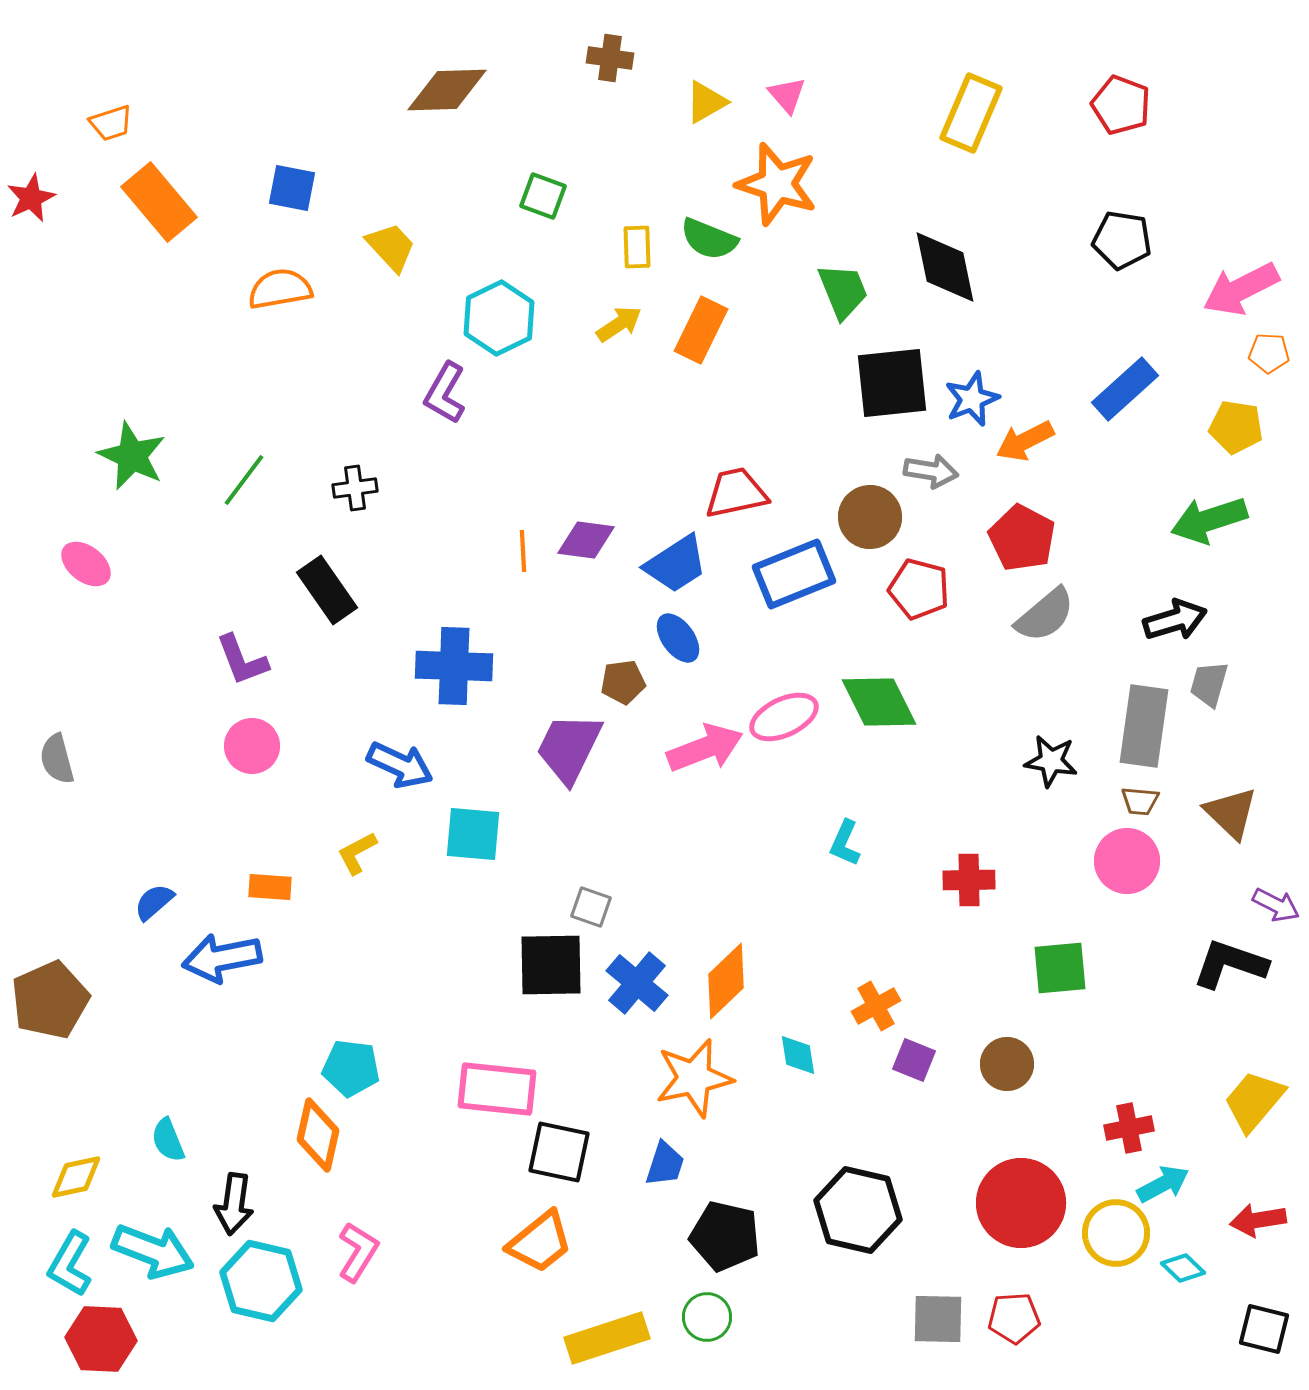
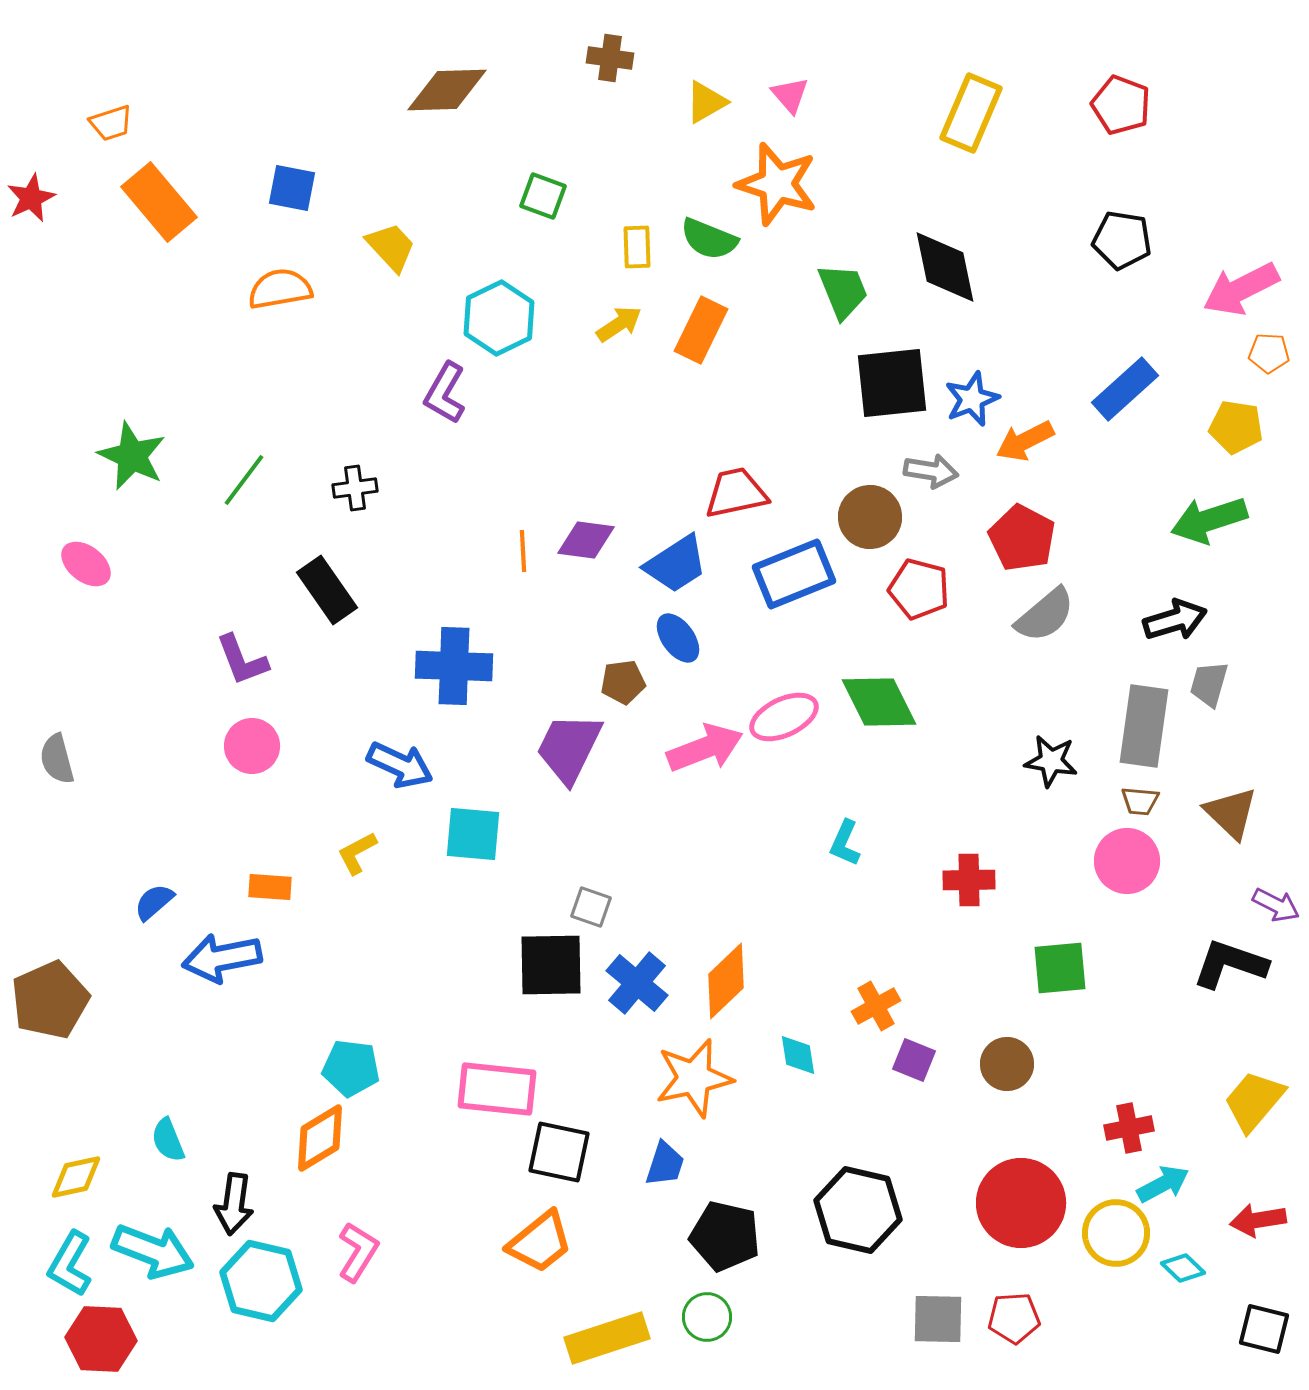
pink triangle at (787, 95): moved 3 px right
orange diamond at (318, 1135): moved 2 px right, 3 px down; rotated 46 degrees clockwise
